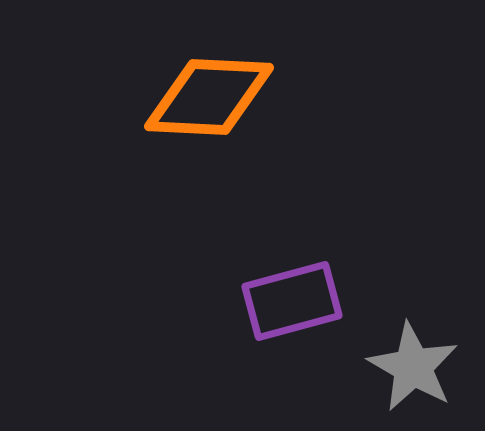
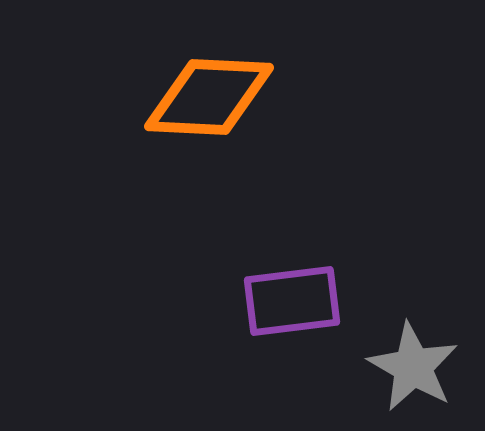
purple rectangle: rotated 8 degrees clockwise
